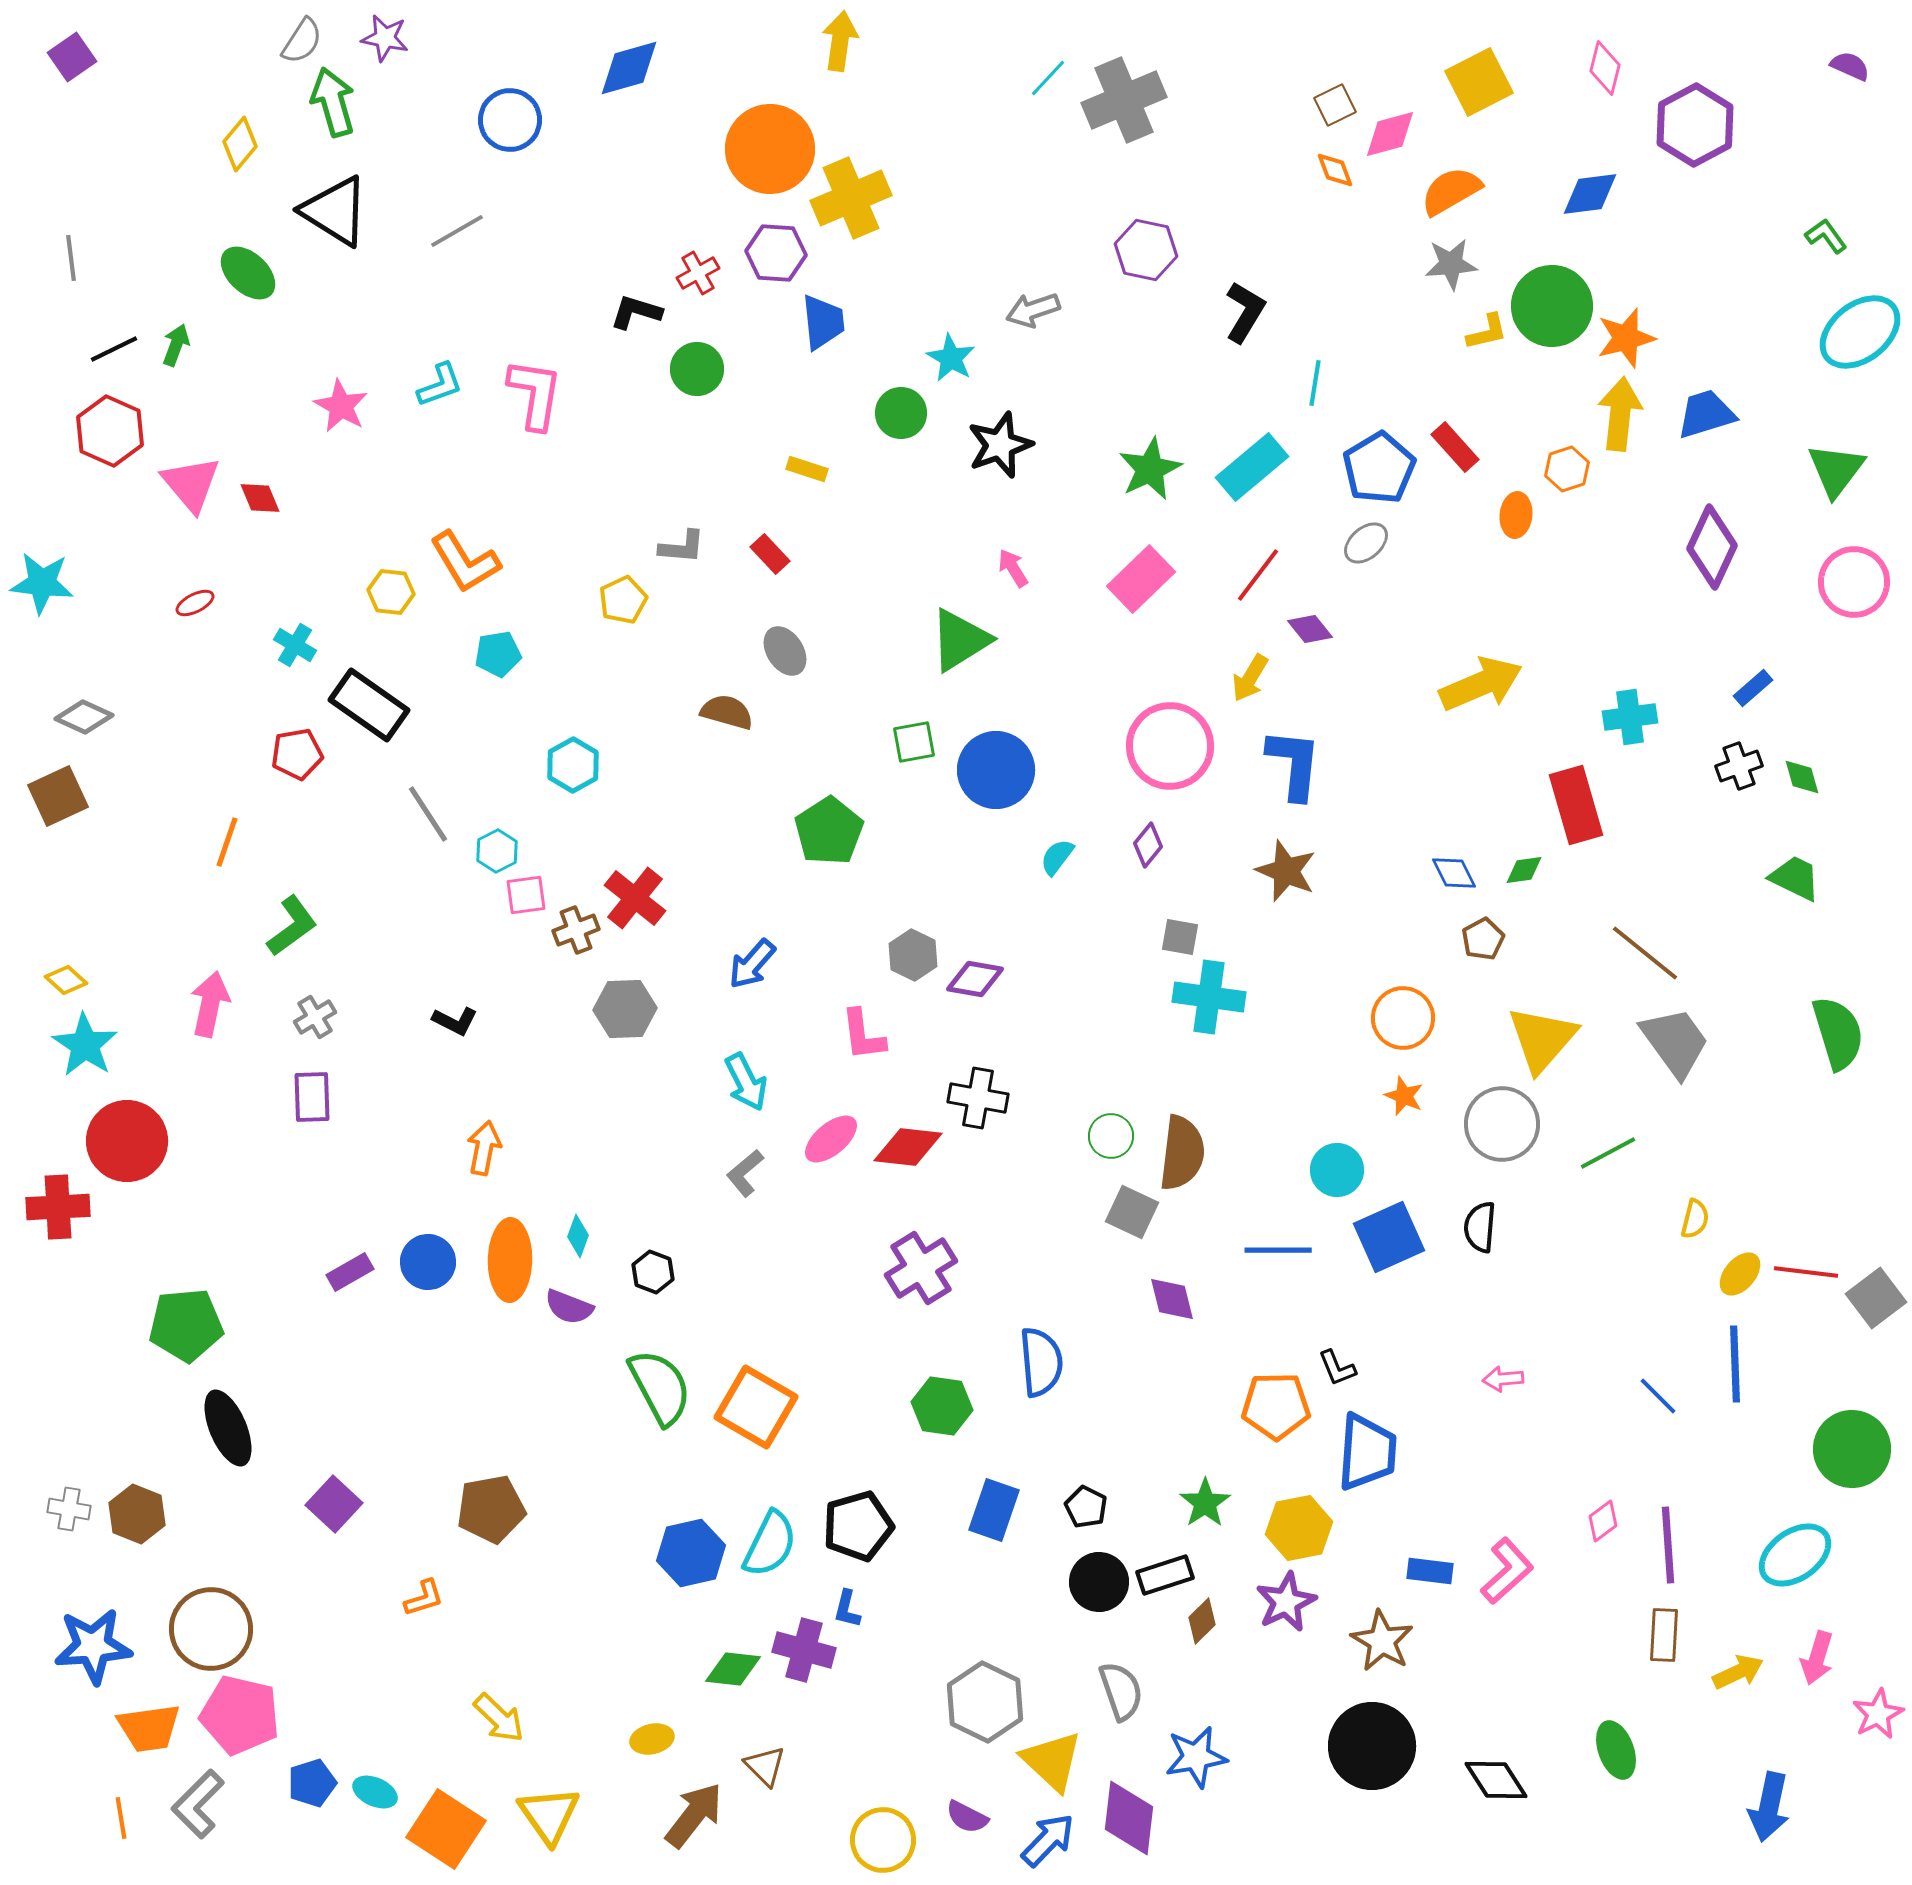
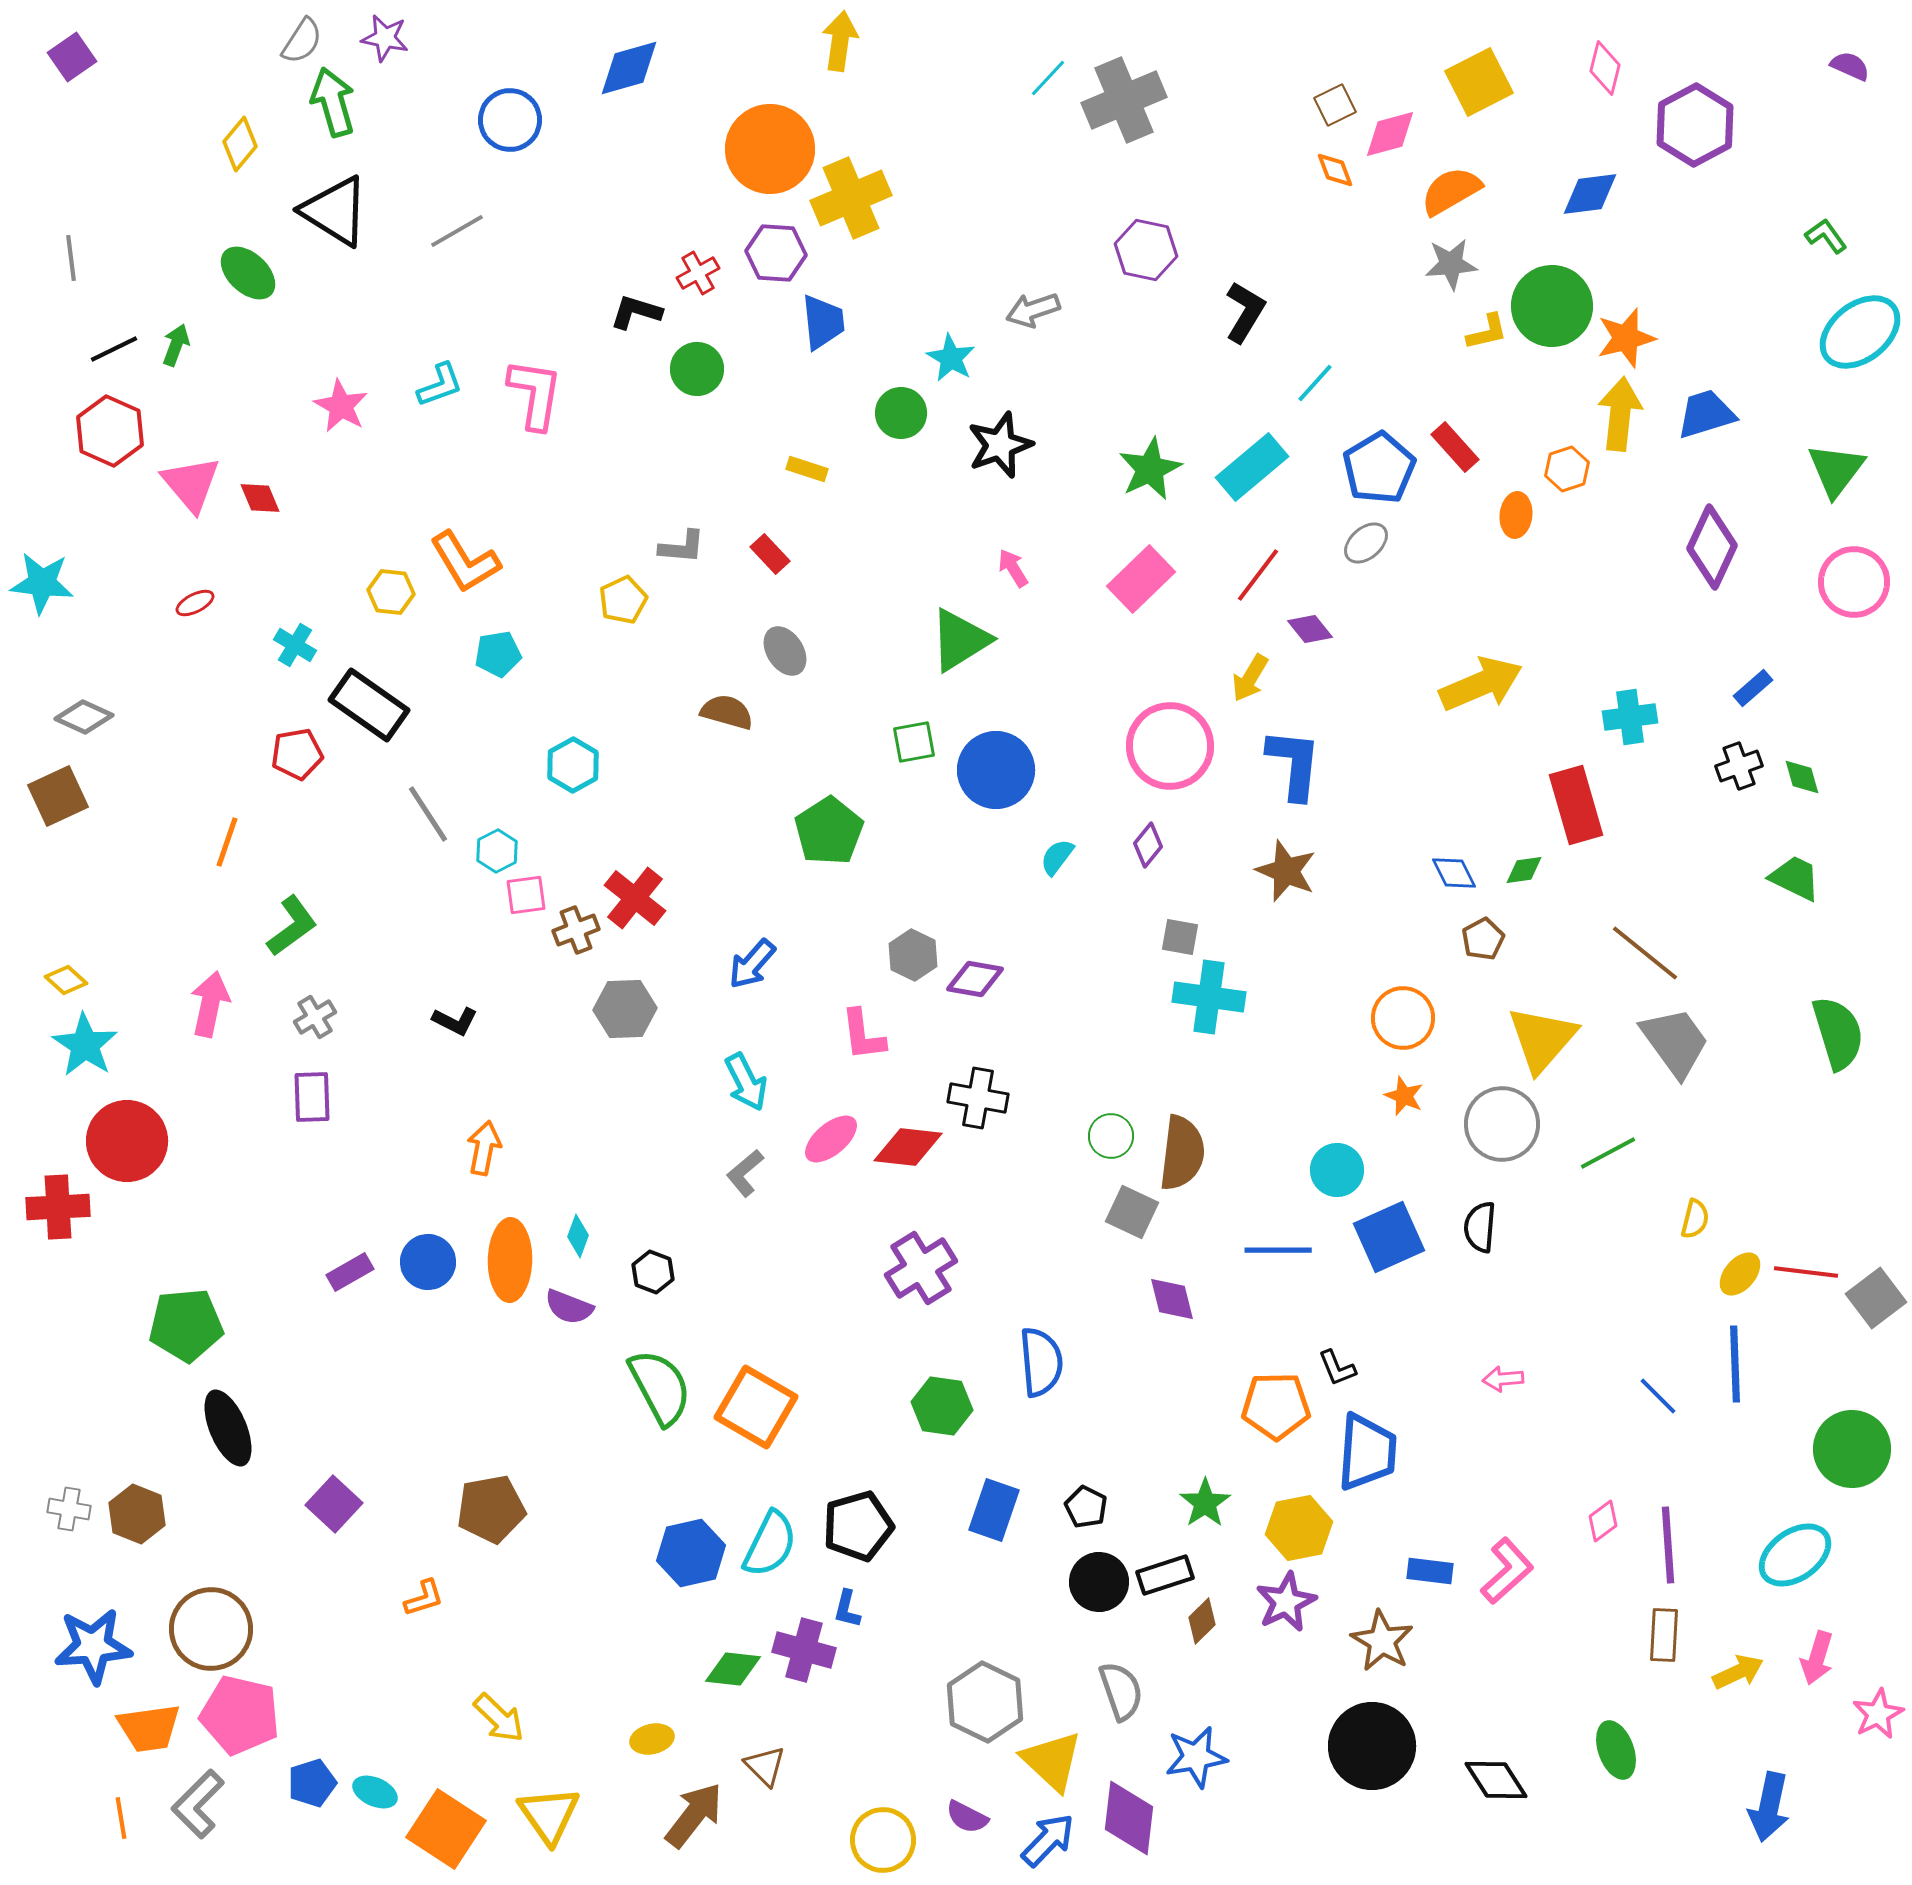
cyan line at (1315, 383): rotated 33 degrees clockwise
